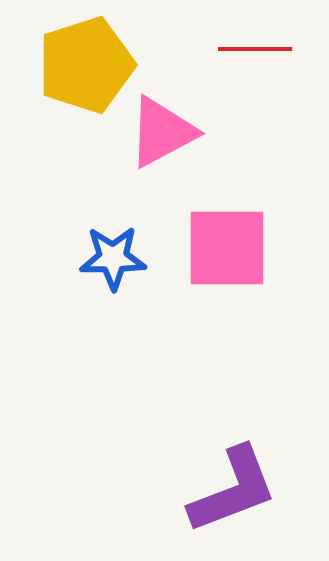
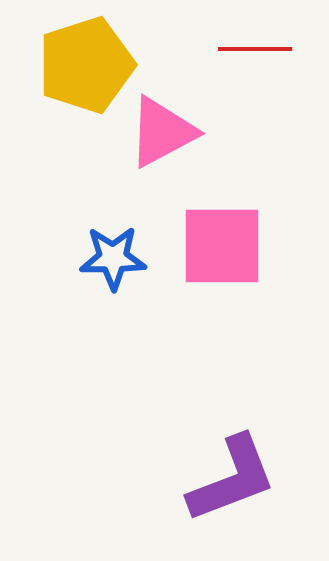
pink square: moved 5 px left, 2 px up
purple L-shape: moved 1 px left, 11 px up
